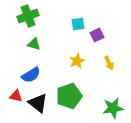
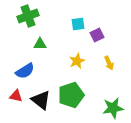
green triangle: moved 6 px right; rotated 16 degrees counterclockwise
blue semicircle: moved 6 px left, 4 px up
green pentagon: moved 2 px right, 1 px up
black triangle: moved 3 px right, 3 px up
